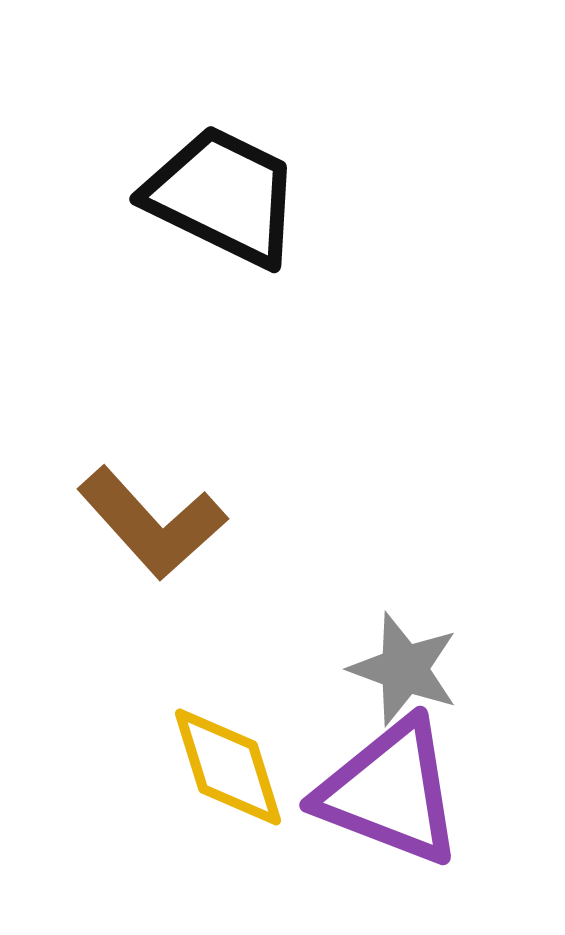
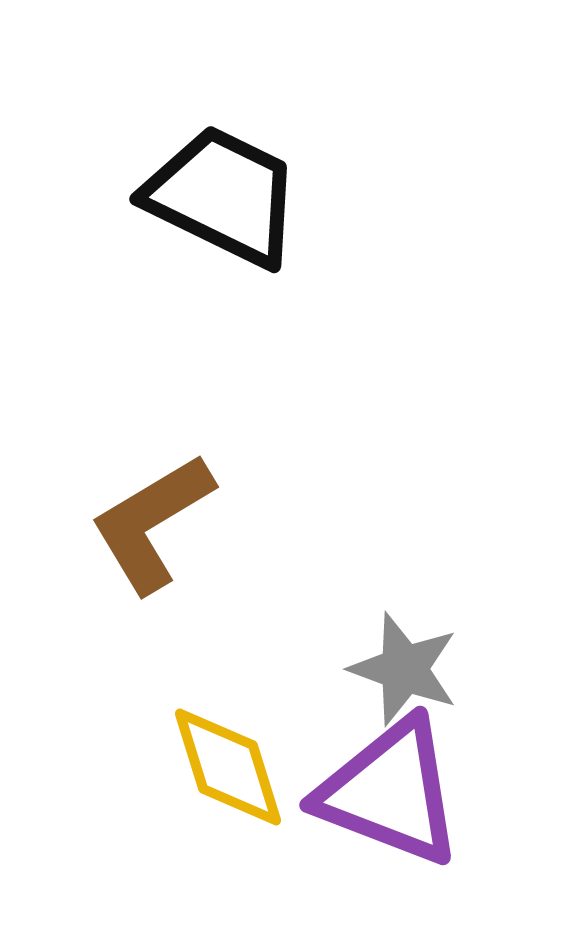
brown L-shape: rotated 101 degrees clockwise
